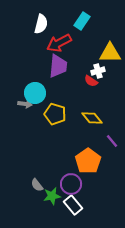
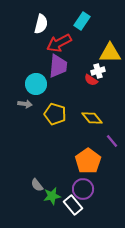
red semicircle: moved 1 px up
cyan circle: moved 1 px right, 9 px up
purple circle: moved 12 px right, 5 px down
